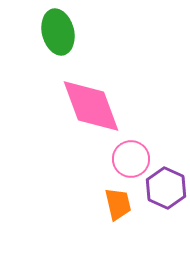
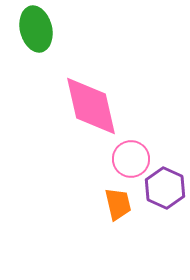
green ellipse: moved 22 px left, 3 px up
pink diamond: rotated 8 degrees clockwise
purple hexagon: moved 1 px left
